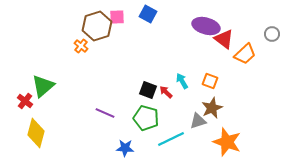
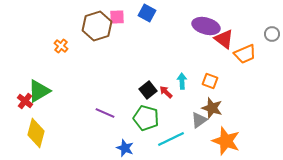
blue square: moved 1 px left, 1 px up
orange cross: moved 20 px left
orange trapezoid: rotated 20 degrees clockwise
cyan arrow: rotated 28 degrees clockwise
green triangle: moved 4 px left, 5 px down; rotated 10 degrees clockwise
black square: rotated 30 degrees clockwise
brown star: rotated 30 degrees counterclockwise
gray triangle: moved 1 px right, 1 px up; rotated 18 degrees counterclockwise
orange star: moved 1 px left, 1 px up
blue star: rotated 18 degrees clockwise
